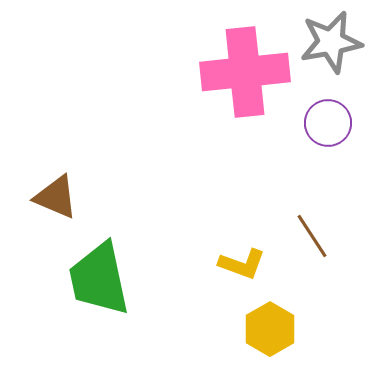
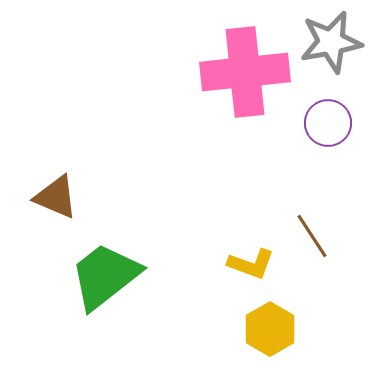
yellow L-shape: moved 9 px right
green trapezoid: moved 6 px right, 3 px up; rotated 64 degrees clockwise
